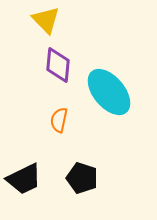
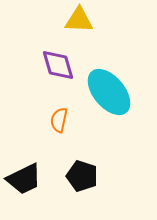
yellow triangle: moved 33 px right; rotated 44 degrees counterclockwise
purple diamond: rotated 21 degrees counterclockwise
black pentagon: moved 2 px up
